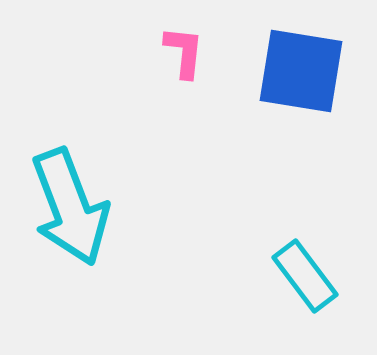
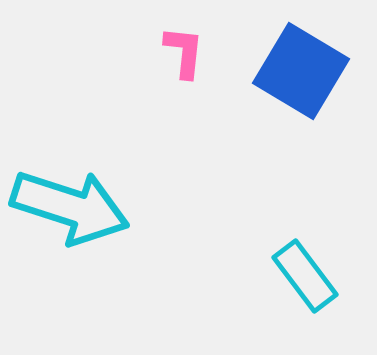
blue square: rotated 22 degrees clockwise
cyan arrow: rotated 51 degrees counterclockwise
